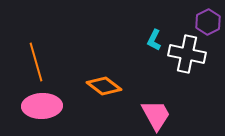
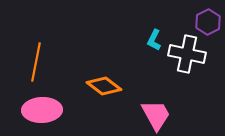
orange line: rotated 27 degrees clockwise
pink ellipse: moved 4 px down
